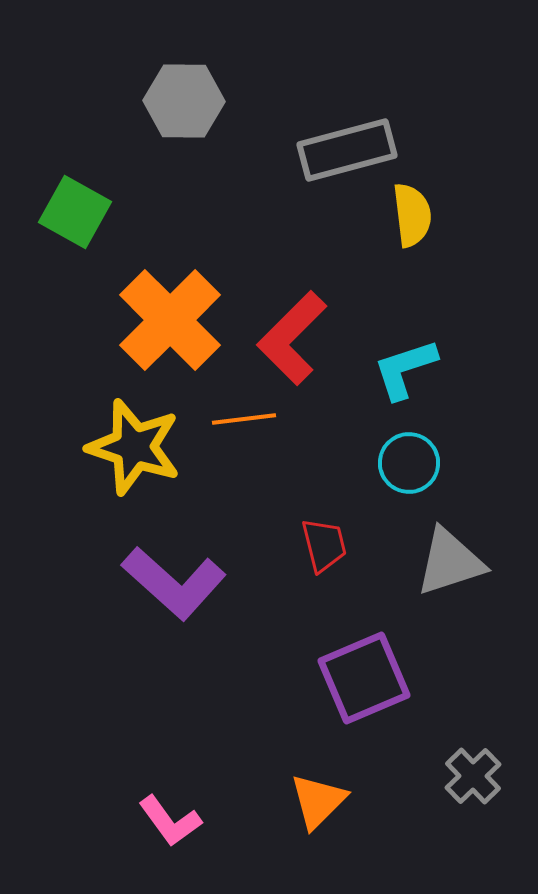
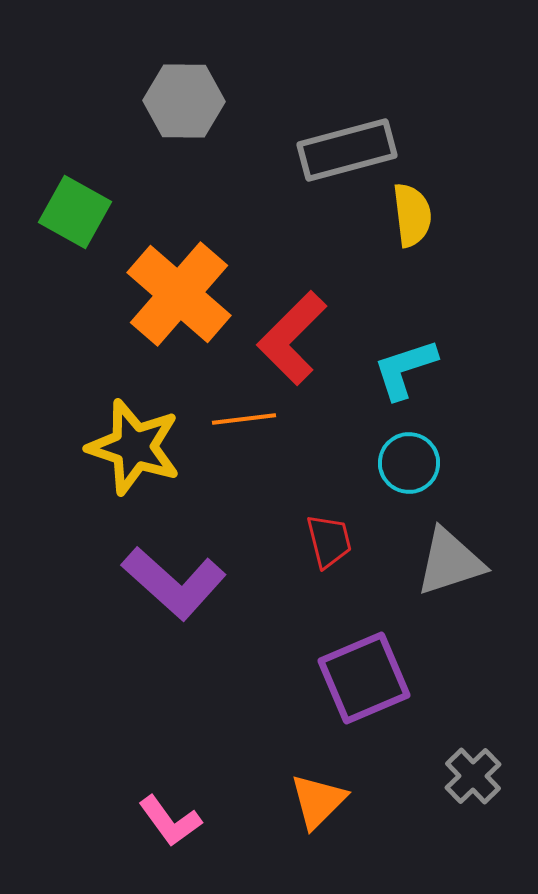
orange cross: moved 9 px right, 26 px up; rotated 4 degrees counterclockwise
red trapezoid: moved 5 px right, 4 px up
